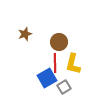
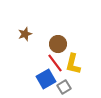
brown circle: moved 1 px left, 2 px down
red line: rotated 36 degrees counterclockwise
blue square: moved 1 px left, 1 px down
